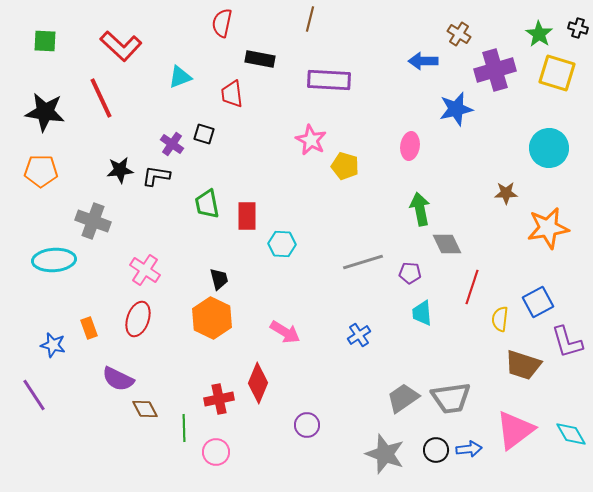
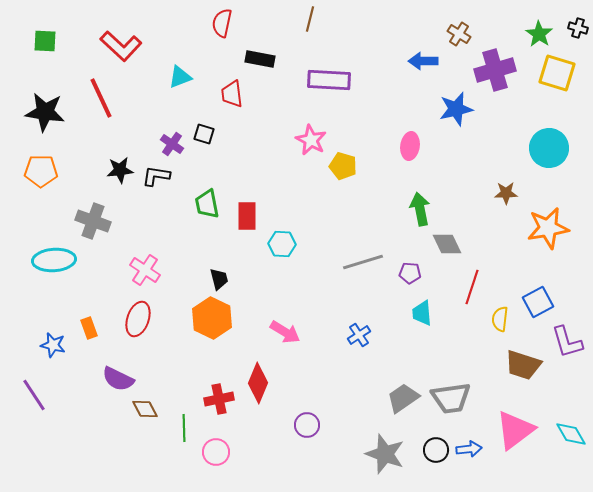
yellow pentagon at (345, 166): moved 2 px left
